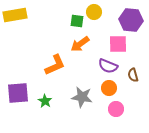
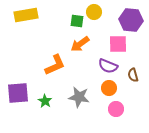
yellow rectangle: moved 11 px right
gray star: moved 3 px left
